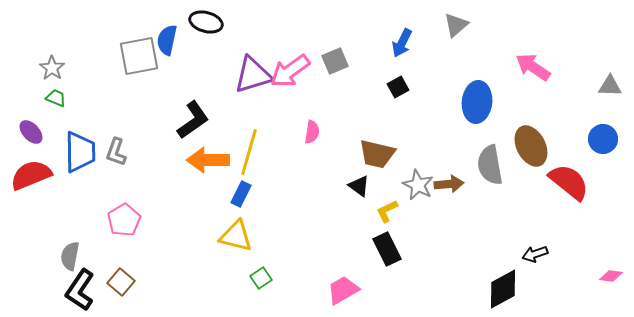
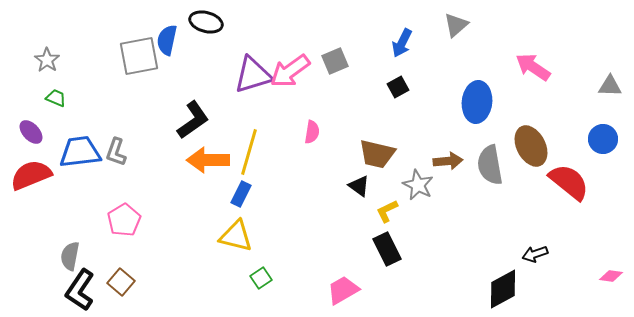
gray star at (52, 68): moved 5 px left, 8 px up
blue trapezoid at (80, 152): rotated 96 degrees counterclockwise
brown arrow at (449, 184): moved 1 px left, 23 px up
